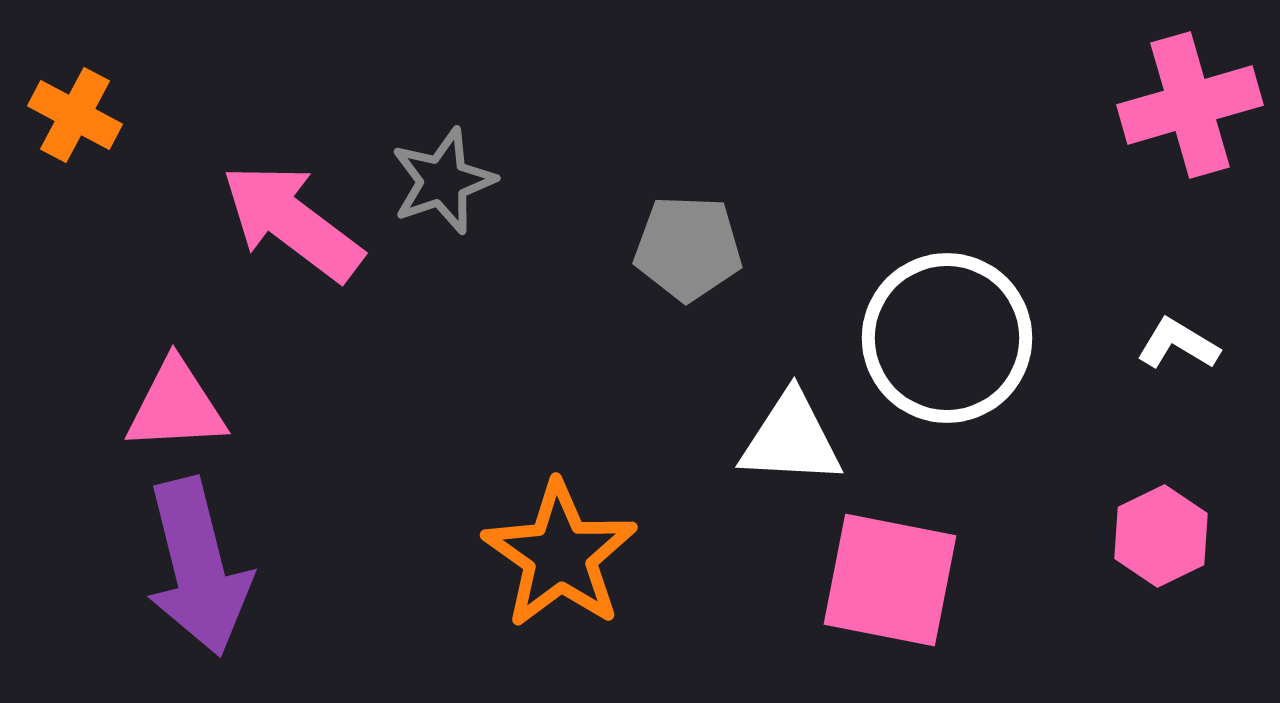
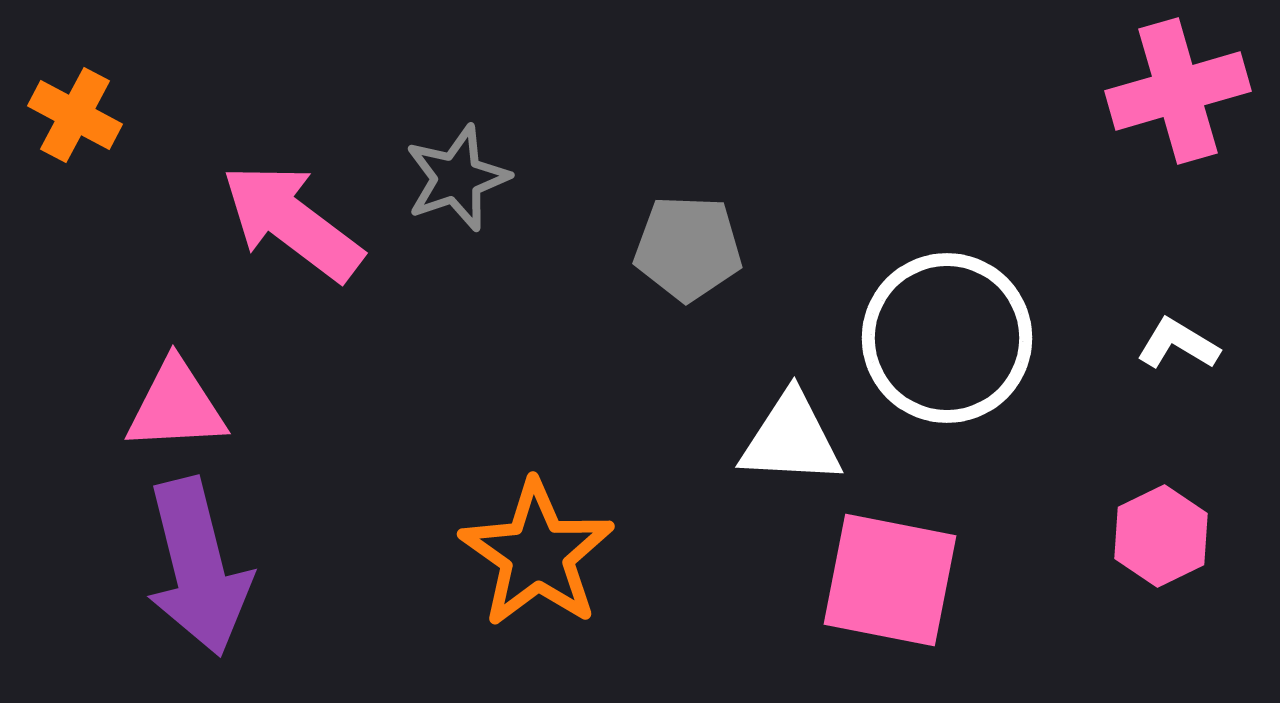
pink cross: moved 12 px left, 14 px up
gray star: moved 14 px right, 3 px up
orange star: moved 23 px left, 1 px up
